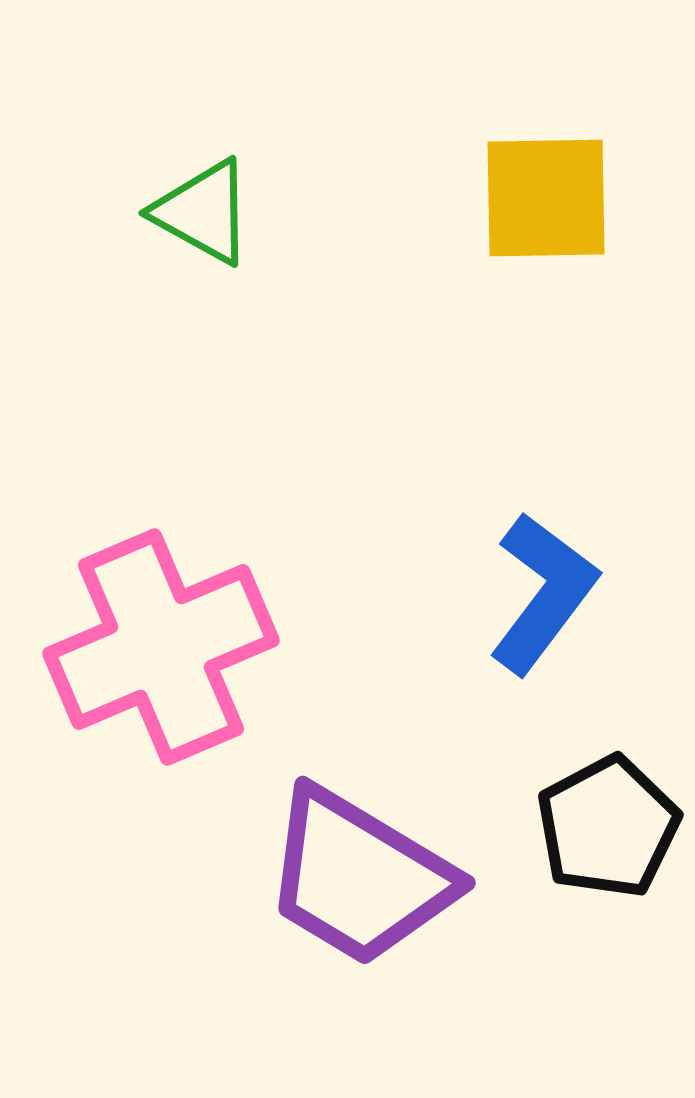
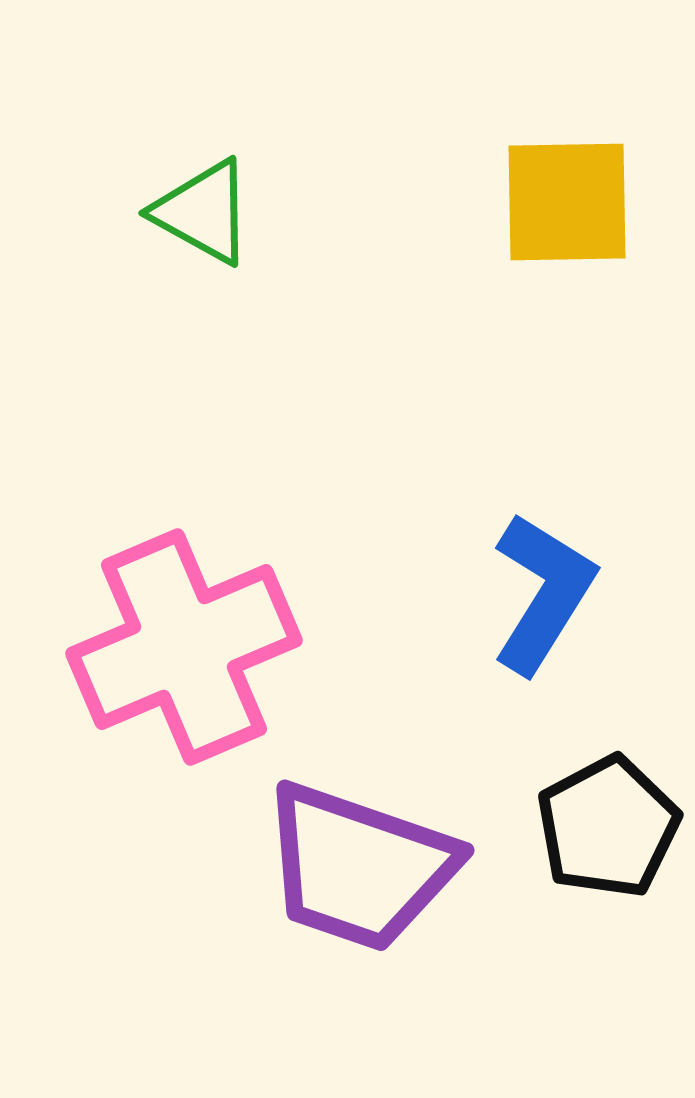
yellow square: moved 21 px right, 4 px down
blue L-shape: rotated 5 degrees counterclockwise
pink cross: moved 23 px right
purple trapezoid: moved 10 px up; rotated 12 degrees counterclockwise
